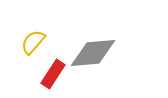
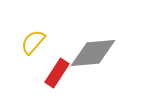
red rectangle: moved 4 px right, 1 px up
